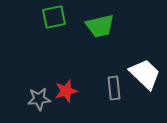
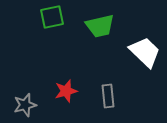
green square: moved 2 px left
white trapezoid: moved 22 px up
gray rectangle: moved 6 px left, 8 px down
gray star: moved 14 px left, 6 px down; rotated 10 degrees counterclockwise
